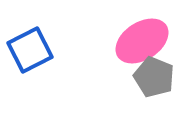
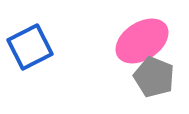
blue square: moved 3 px up
